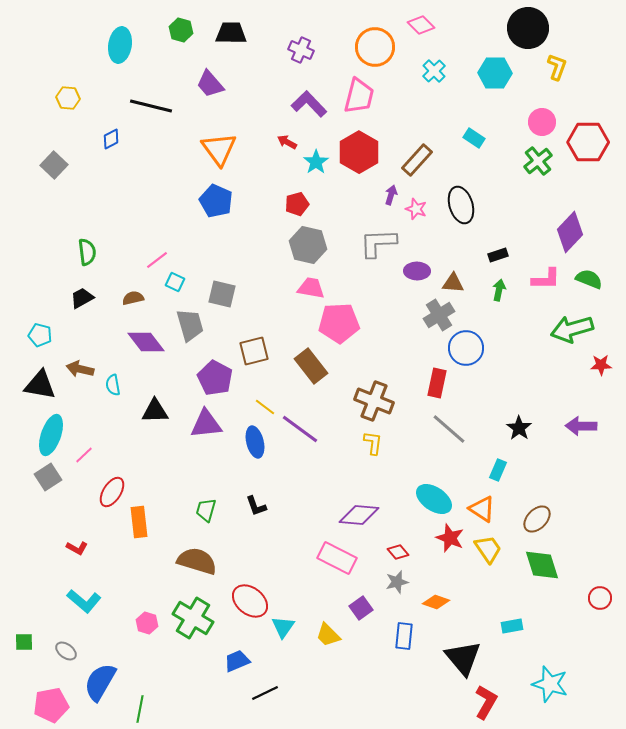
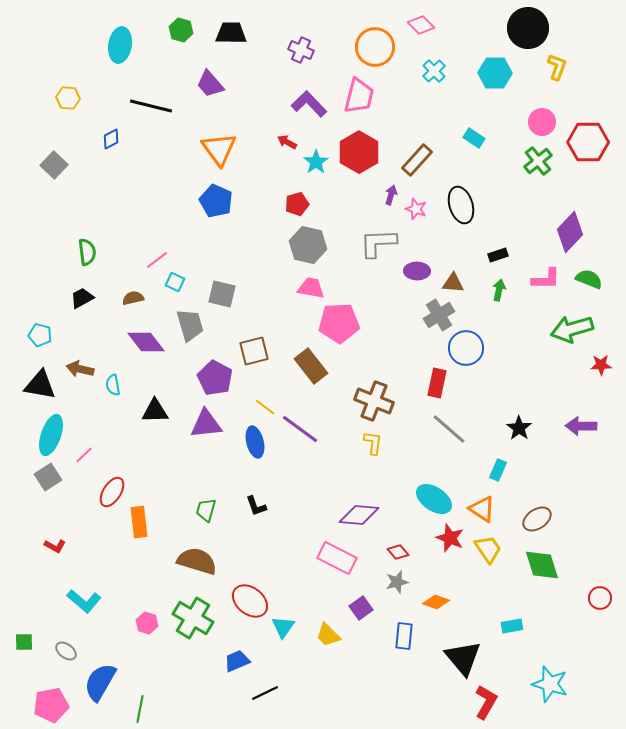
brown ellipse at (537, 519): rotated 12 degrees clockwise
red L-shape at (77, 548): moved 22 px left, 2 px up
